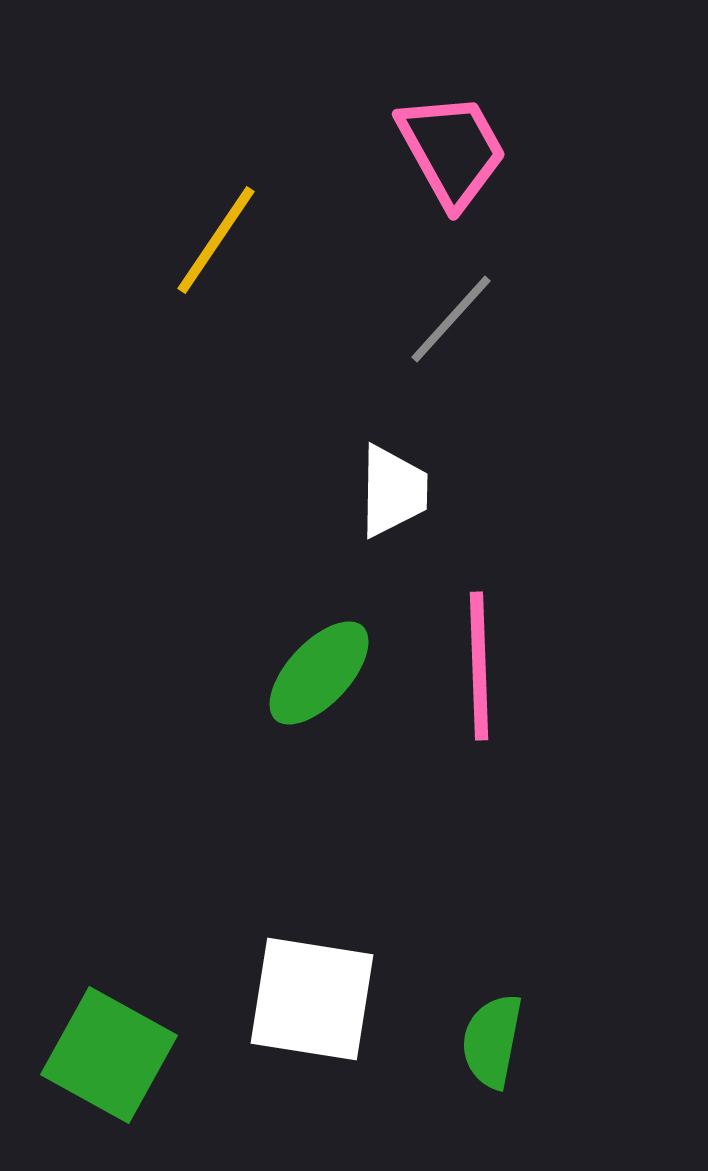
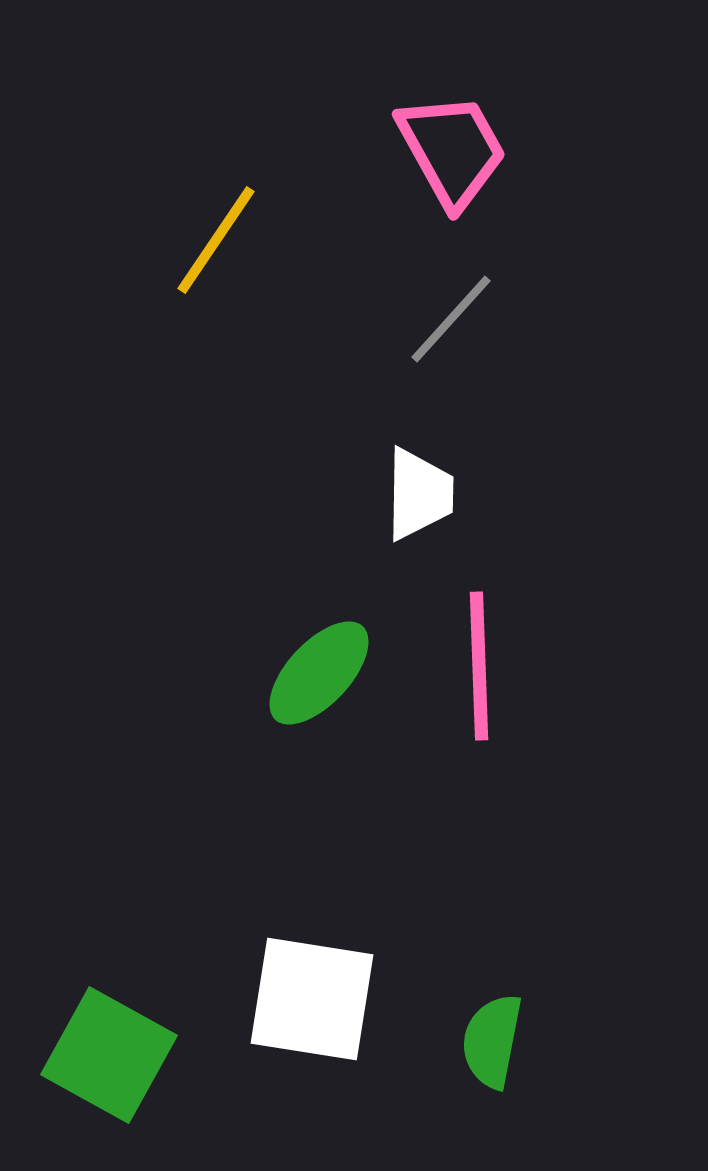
white trapezoid: moved 26 px right, 3 px down
